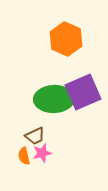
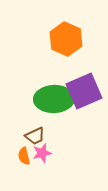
purple square: moved 1 px right, 1 px up
